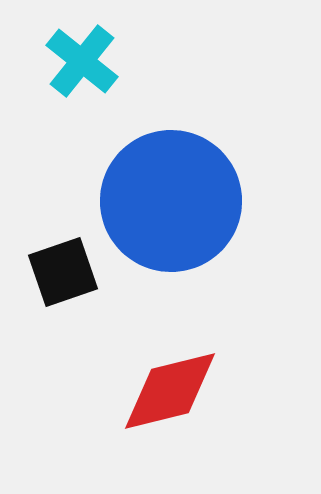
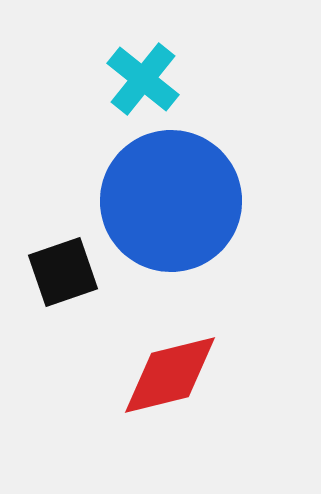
cyan cross: moved 61 px right, 18 px down
red diamond: moved 16 px up
